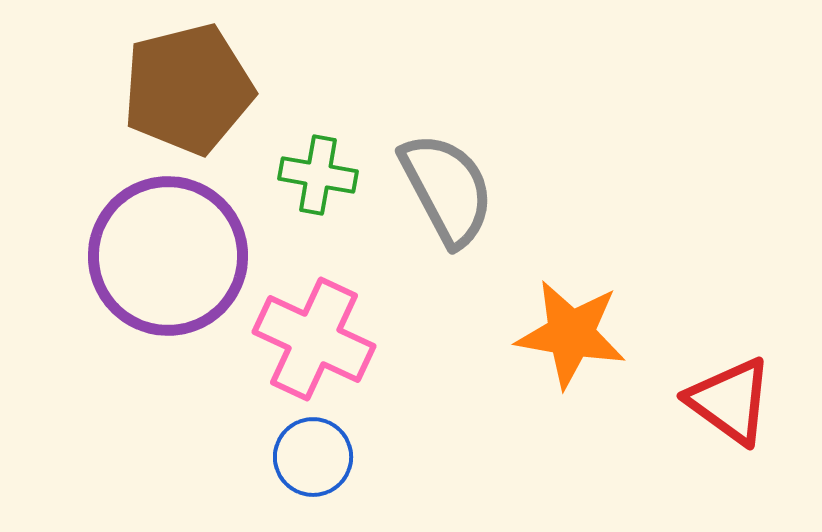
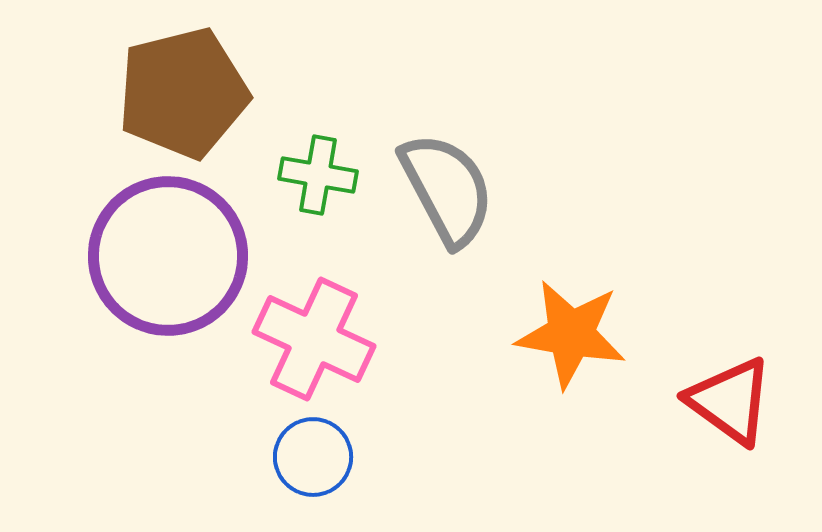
brown pentagon: moved 5 px left, 4 px down
